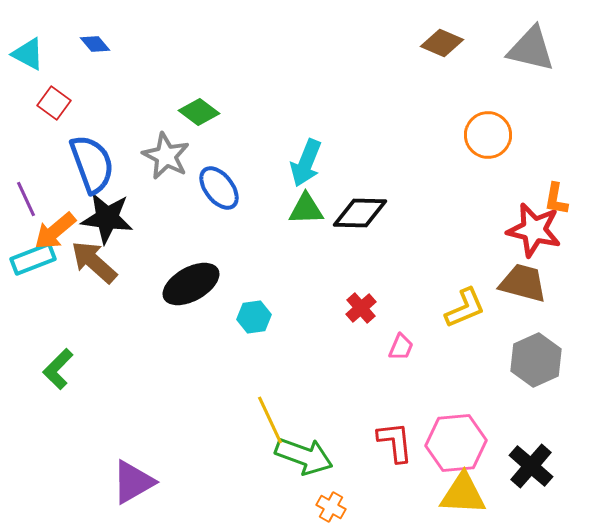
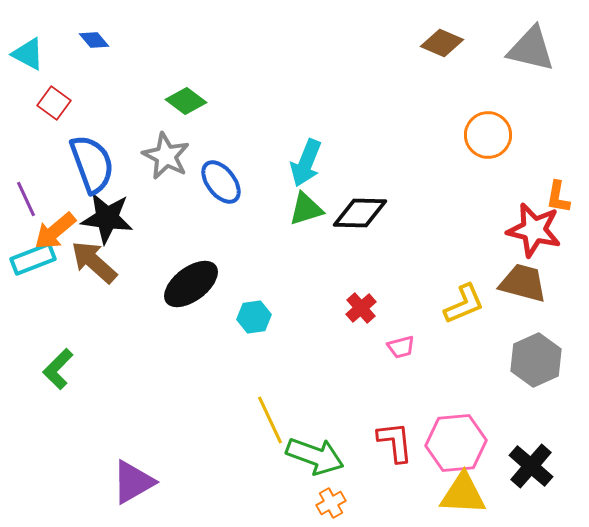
blue diamond: moved 1 px left, 4 px up
green diamond: moved 13 px left, 11 px up
blue ellipse: moved 2 px right, 6 px up
orange L-shape: moved 2 px right, 2 px up
green triangle: rotated 15 degrees counterclockwise
black ellipse: rotated 8 degrees counterclockwise
yellow L-shape: moved 1 px left, 4 px up
pink trapezoid: rotated 52 degrees clockwise
green arrow: moved 11 px right
orange cross: moved 4 px up; rotated 32 degrees clockwise
